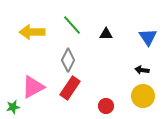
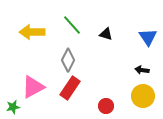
black triangle: rotated 16 degrees clockwise
